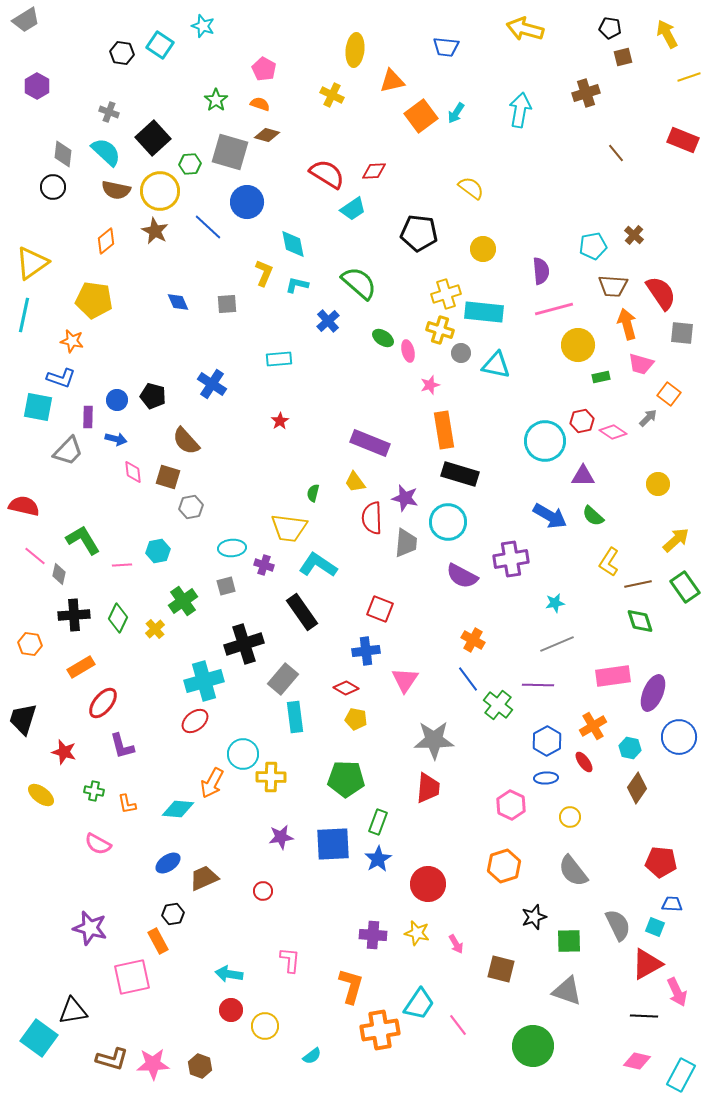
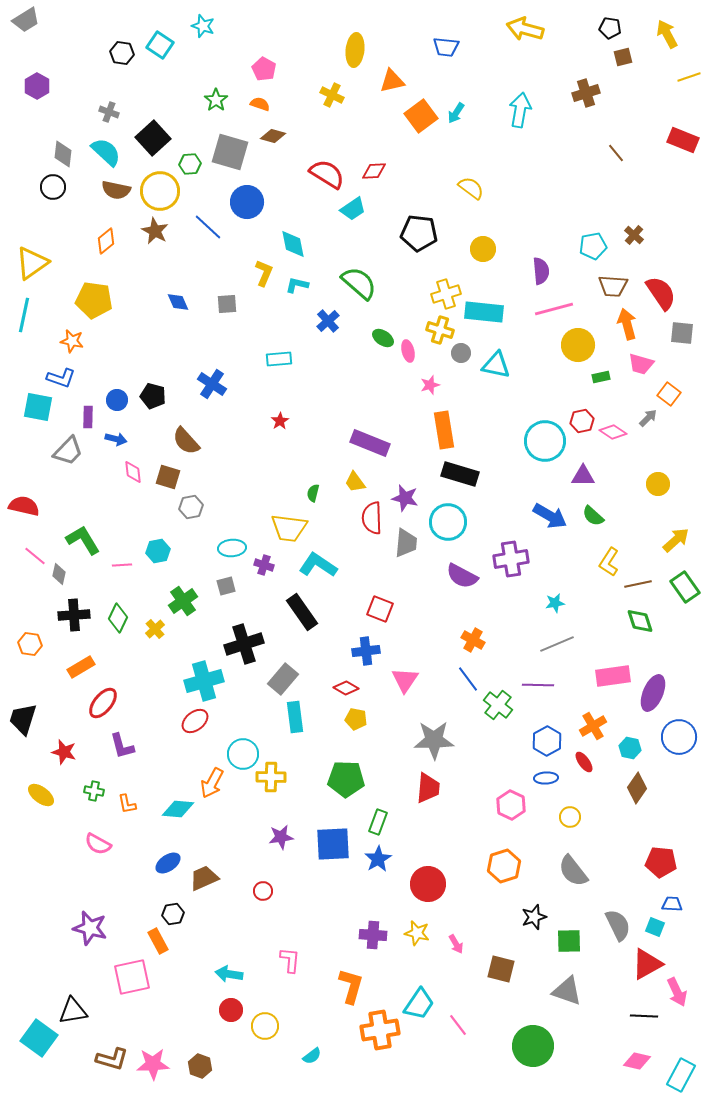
brown diamond at (267, 135): moved 6 px right, 1 px down
